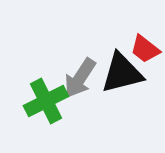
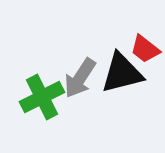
green cross: moved 4 px left, 4 px up
